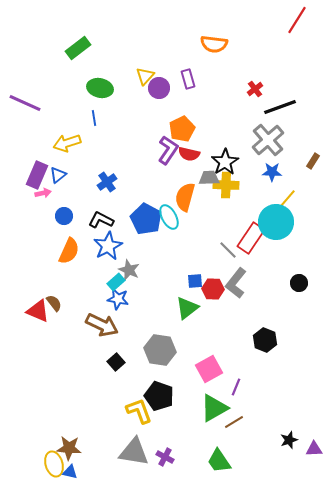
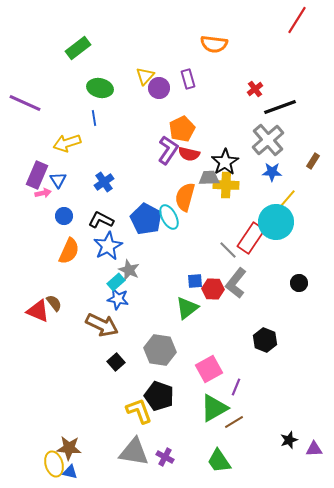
blue triangle at (58, 175): moved 5 px down; rotated 24 degrees counterclockwise
blue cross at (107, 182): moved 3 px left
